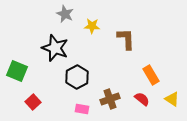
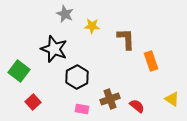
black star: moved 1 px left, 1 px down
green square: moved 2 px right; rotated 15 degrees clockwise
orange rectangle: moved 14 px up; rotated 12 degrees clockwise
red semicircle: moved 5 px left, 7 px down
